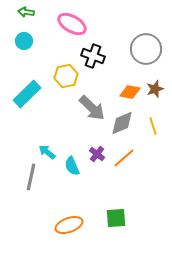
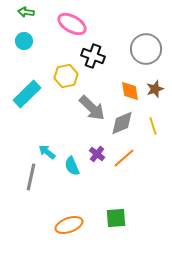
orange diamond: moved 1 px up; rotated 70 degrees clockwise
